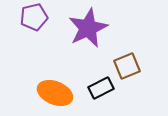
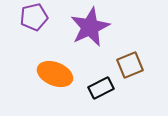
purple star: moved 2 px right, 1 px up
brown square: moved 3 px right, 1 px up
orange ellipse: moved 19 px up
